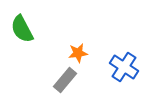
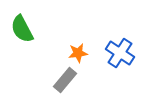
blue cross: moved 4 px left, 14 px up
